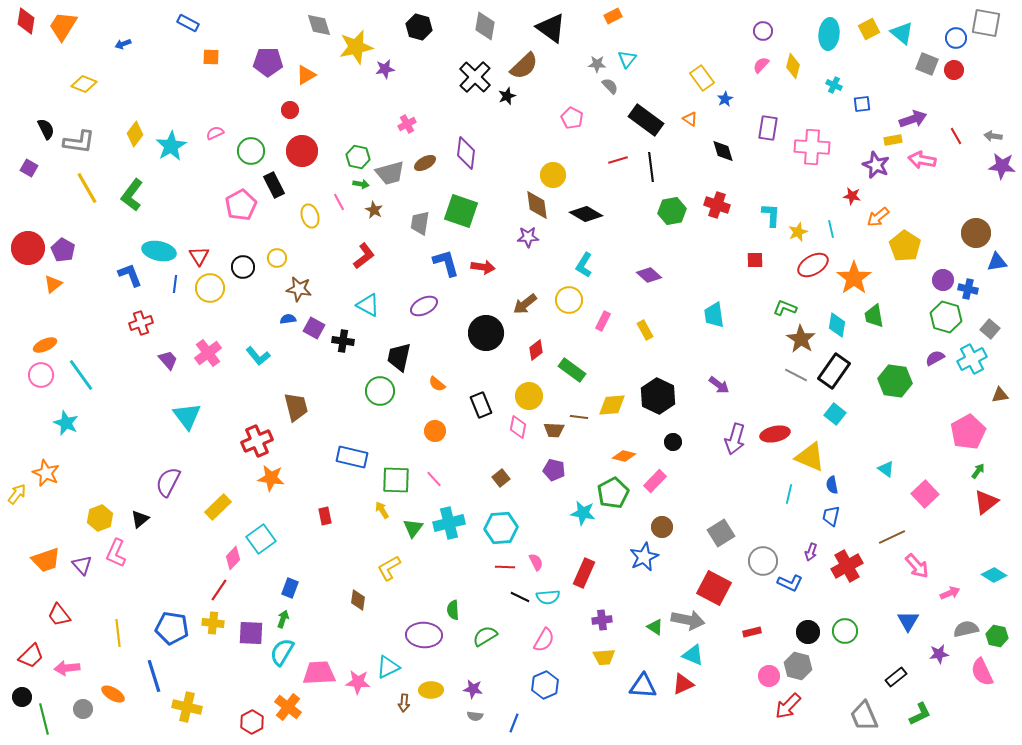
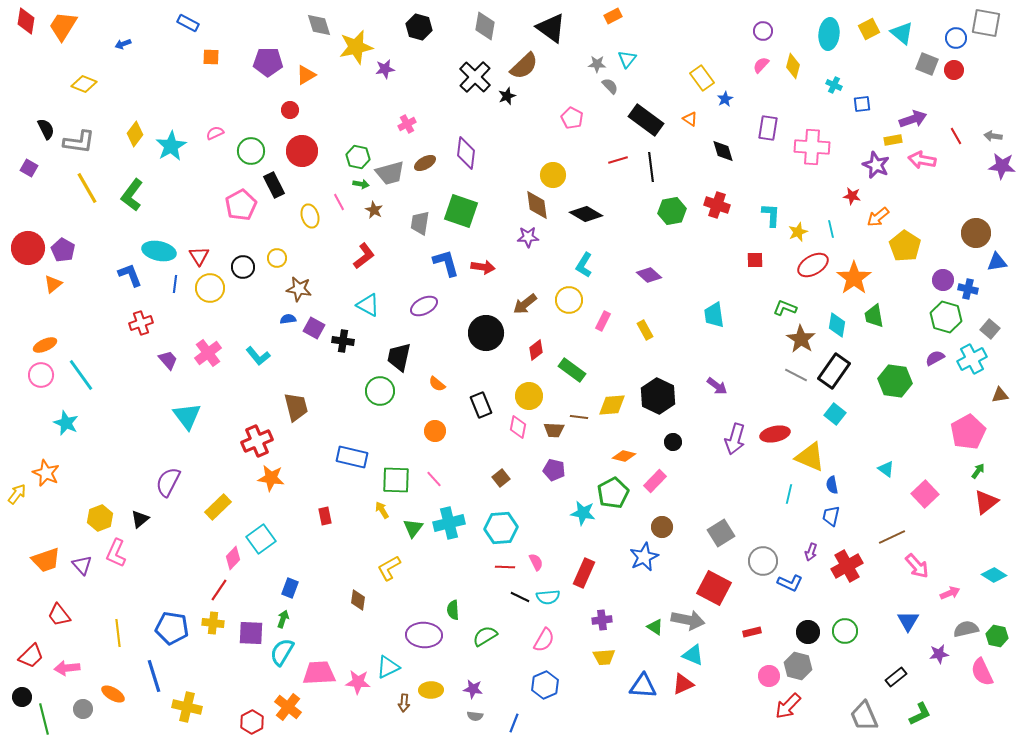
purple arrow at (719, 385): moved 2 px left, 1 px down
